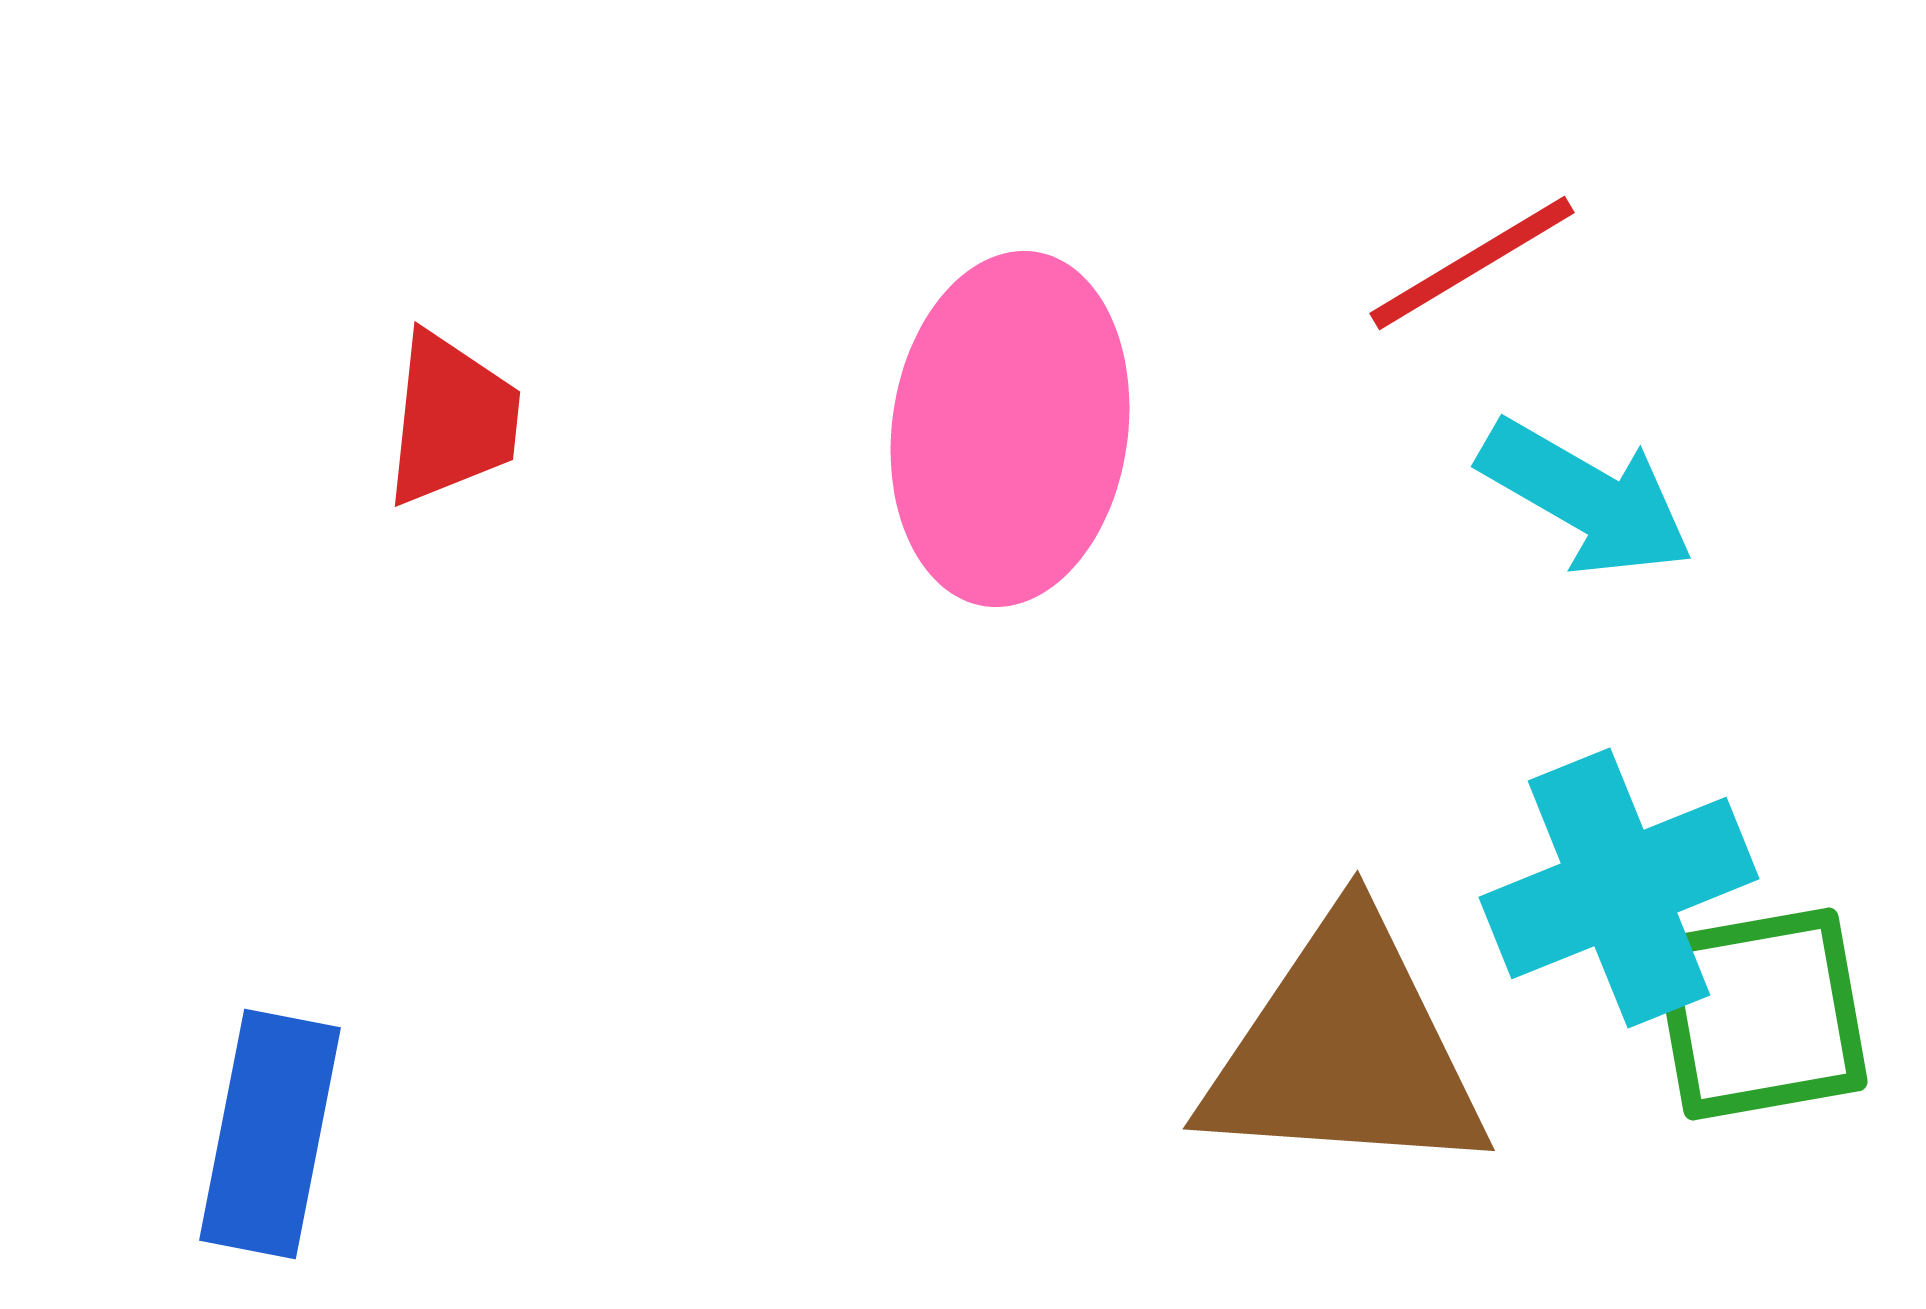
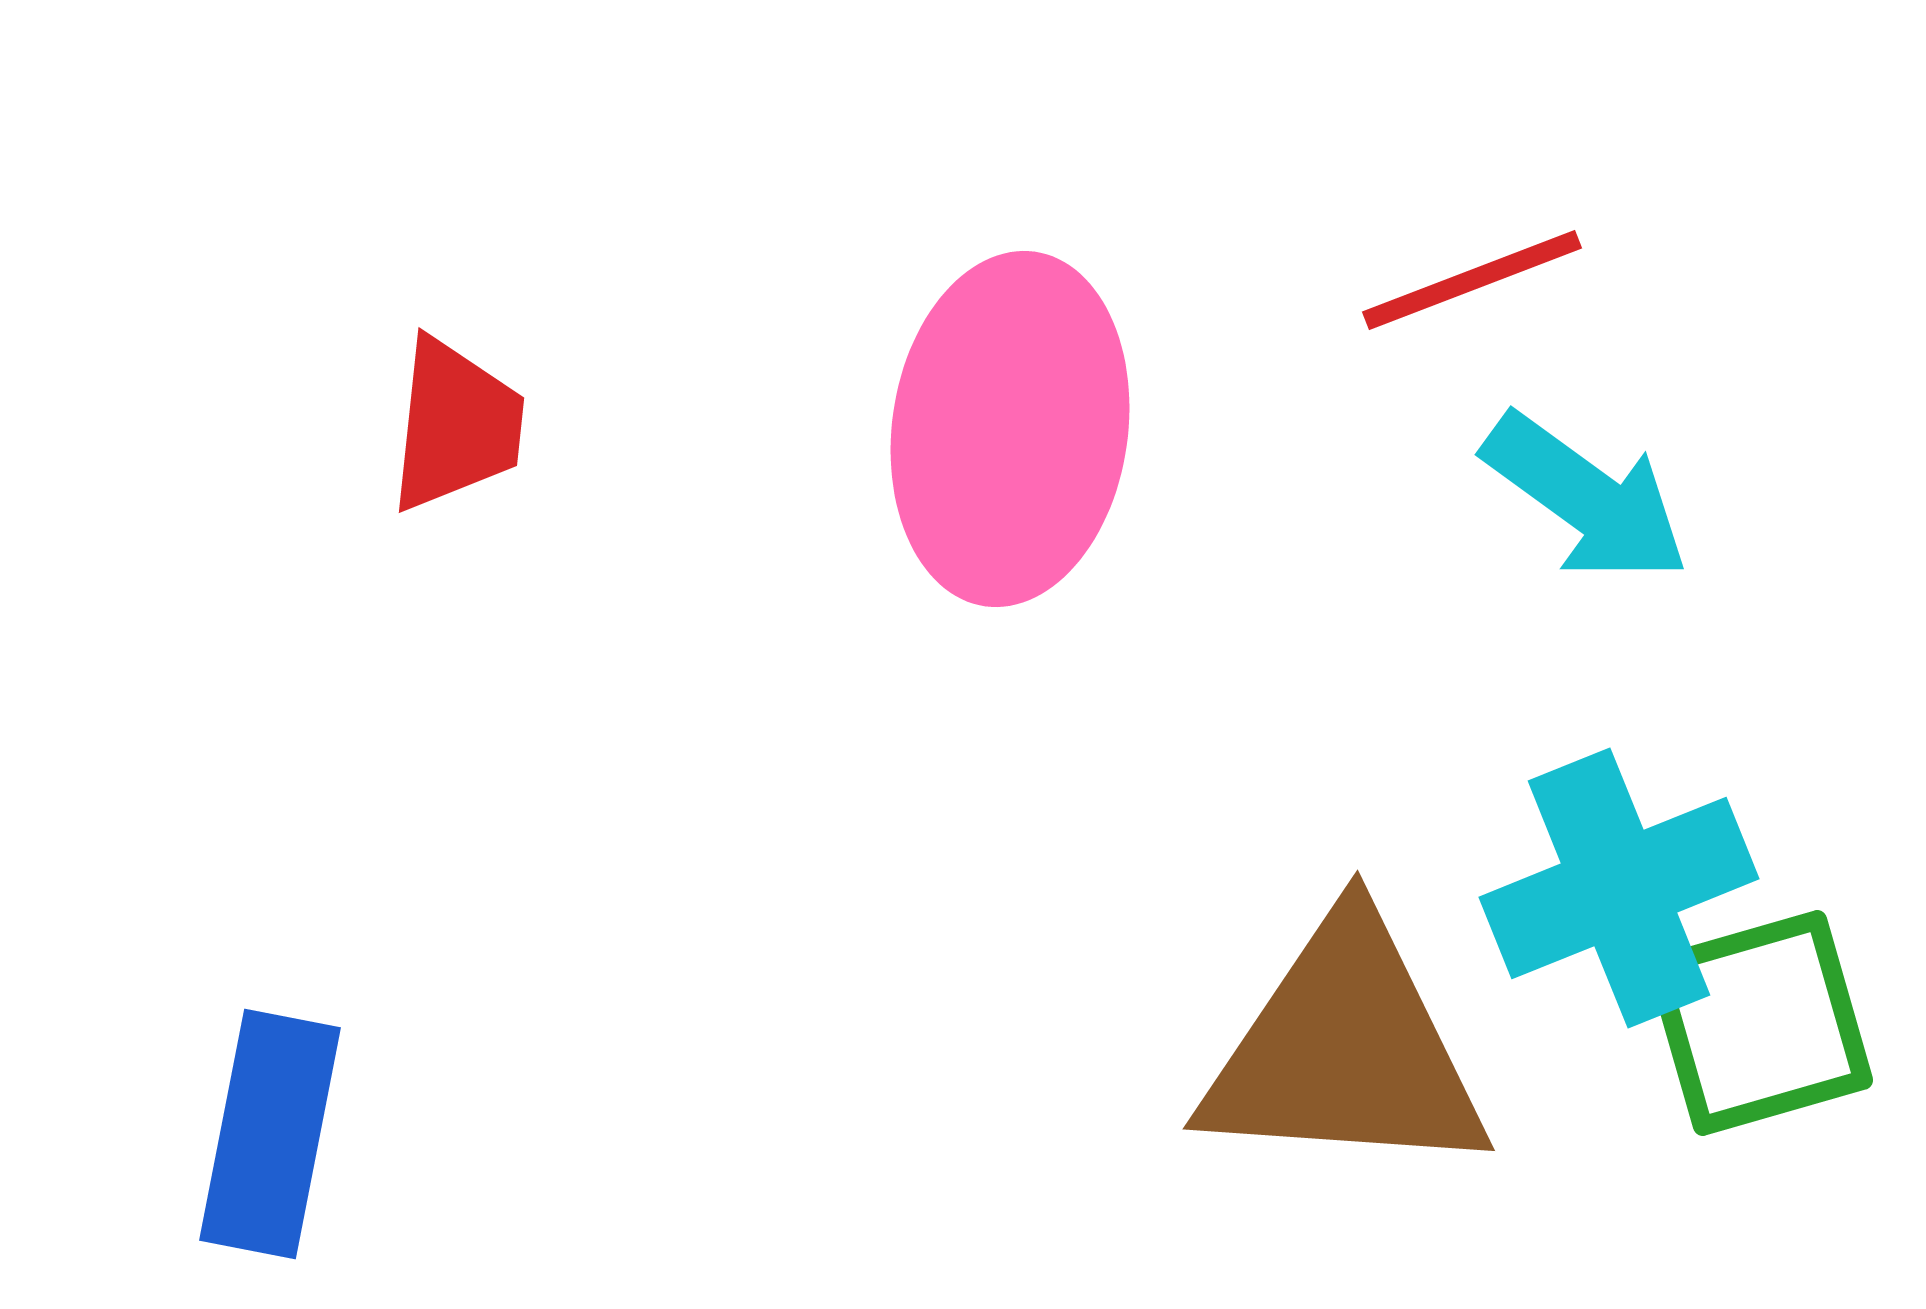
red line: moved 17 px down; rotated 10 degrees clockwise
red trapezoid: moved 4 px right, 6 px down
cyan arrow: rotated 6 degrees clockwise
green square: moved 1 px left, 9 px down; rotated 6 degrees counterclockwise
